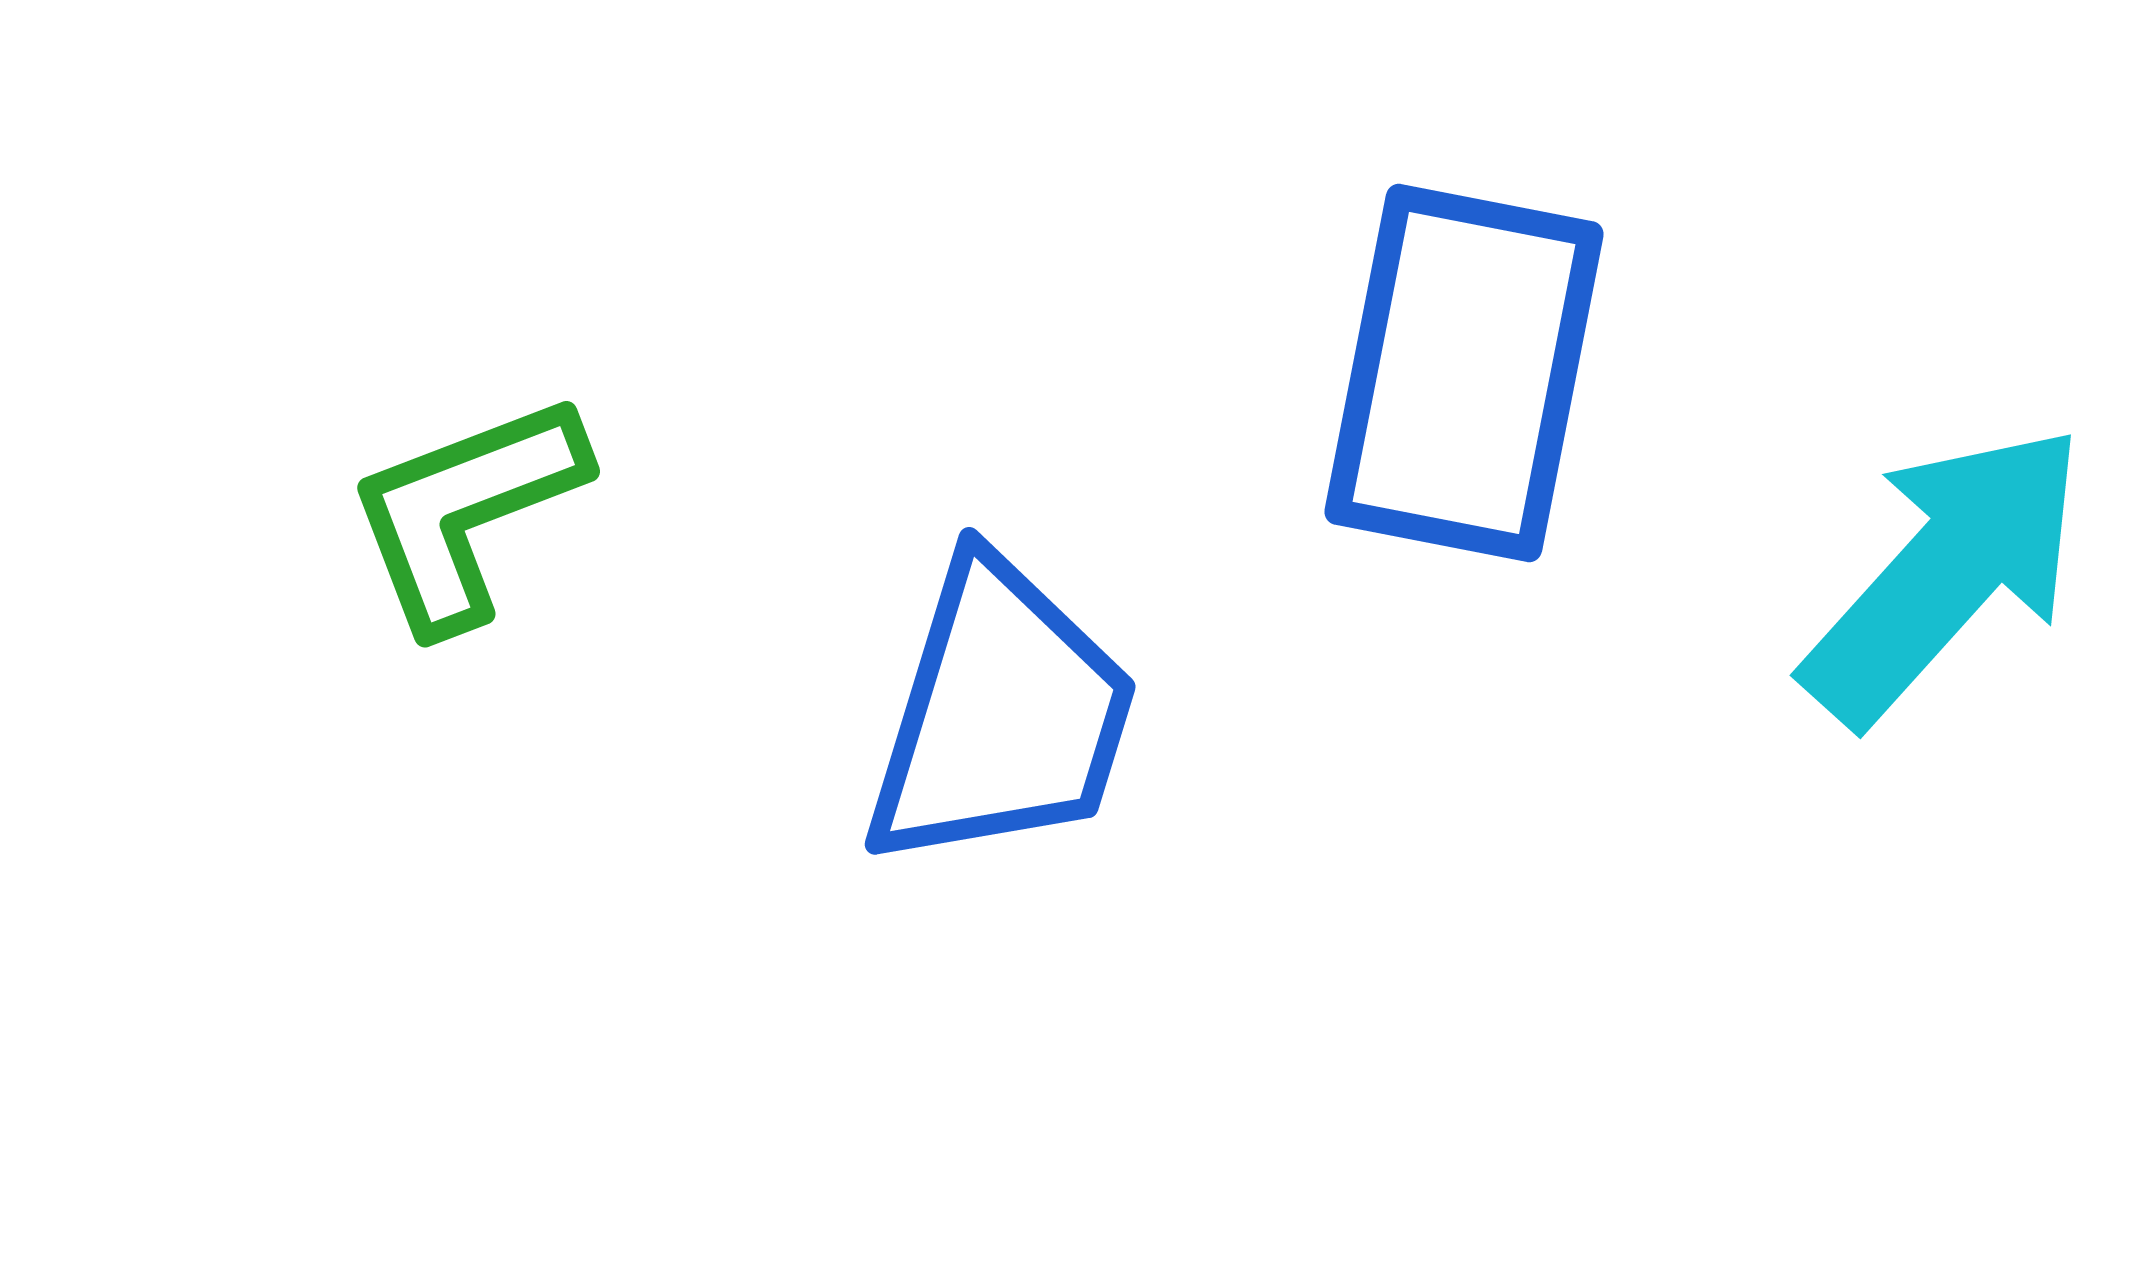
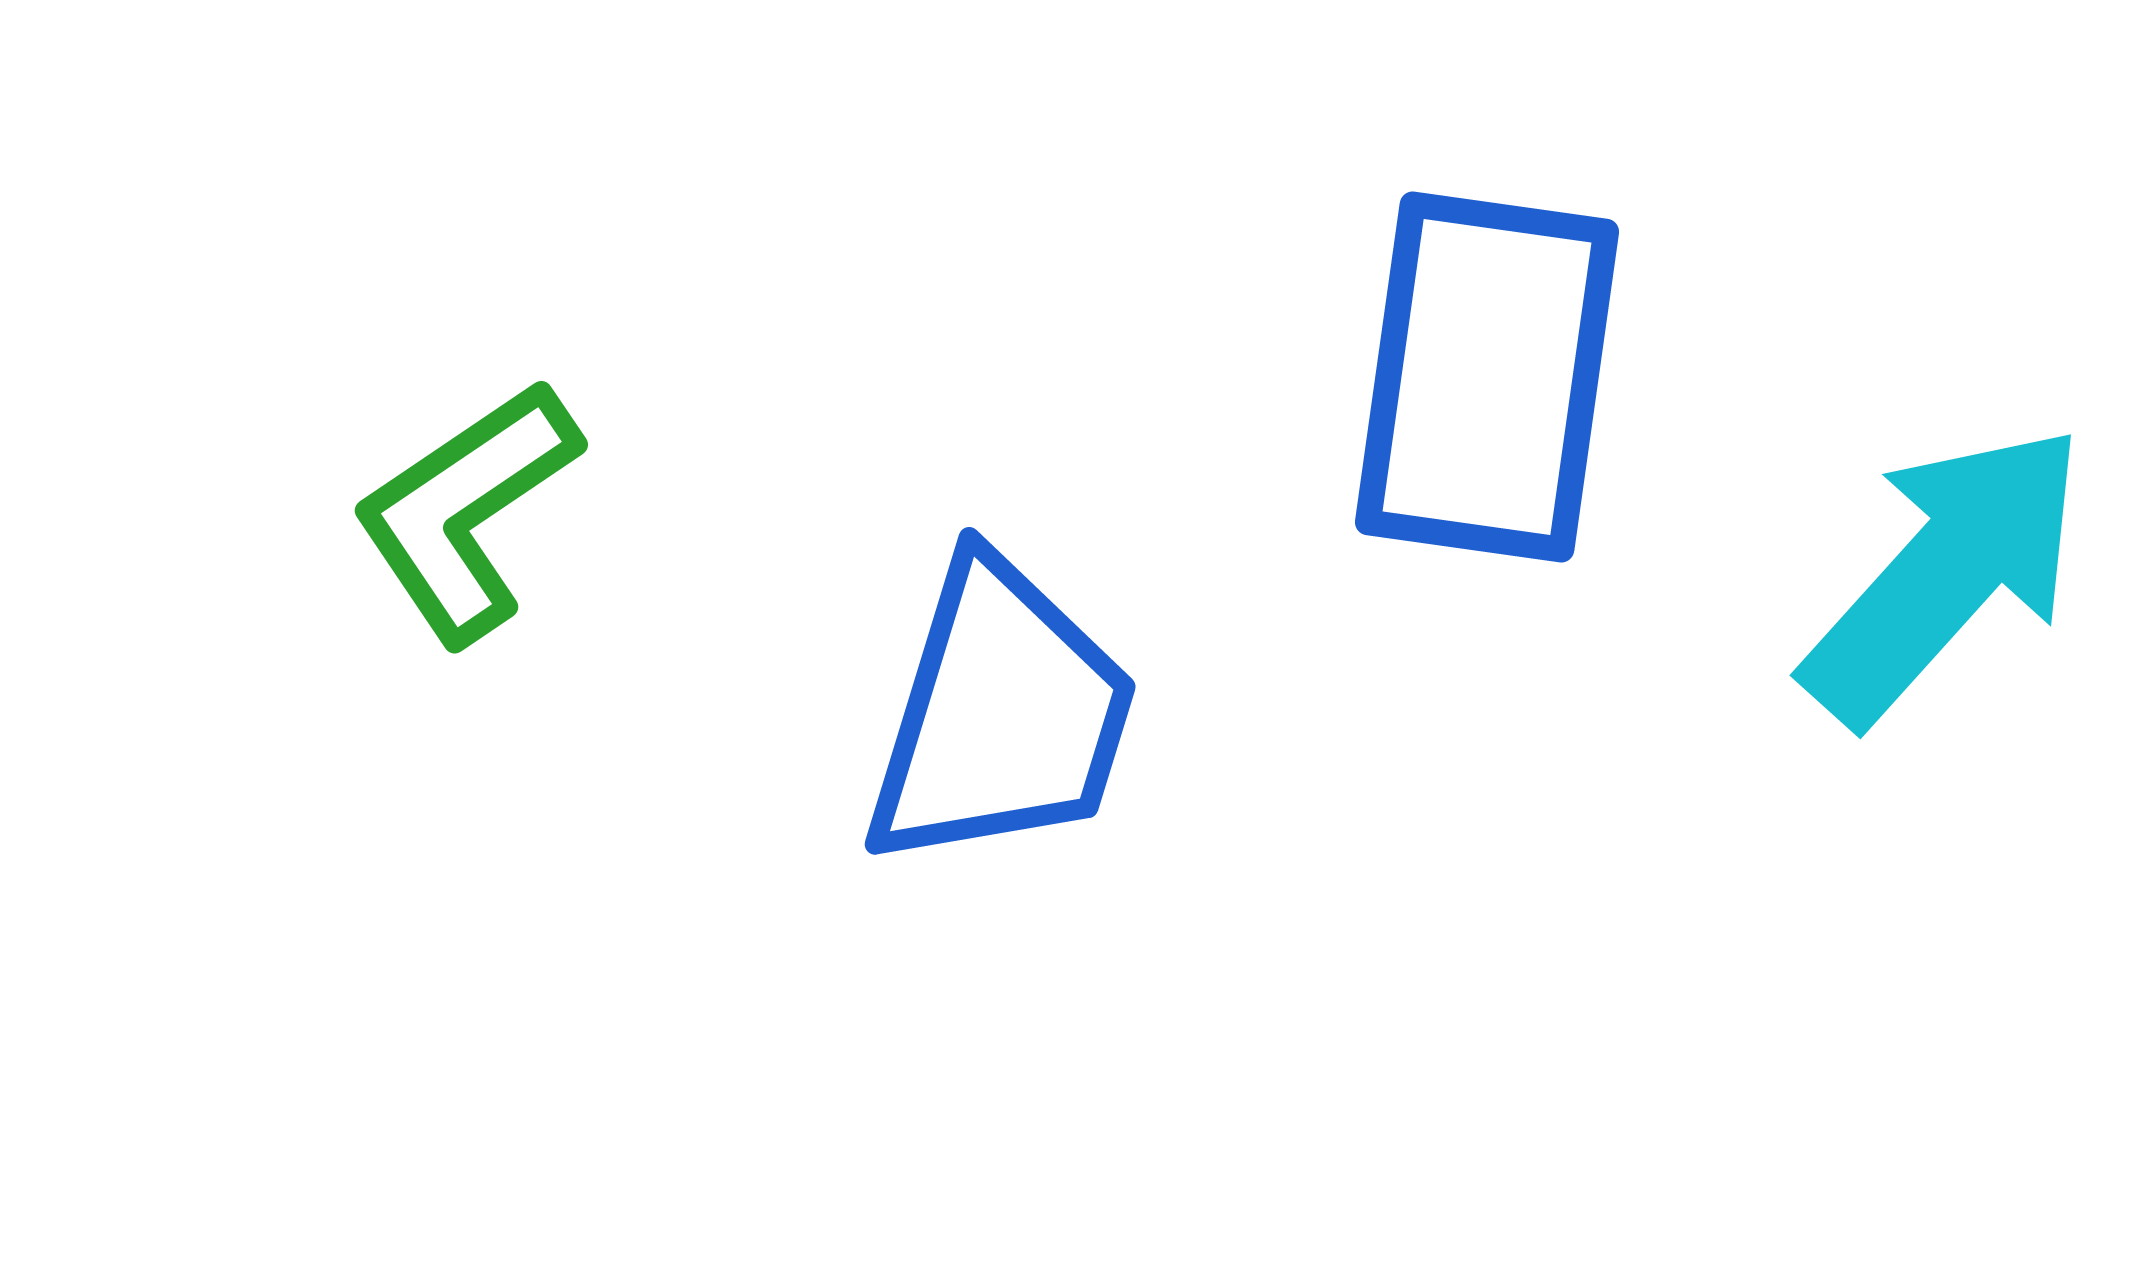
blue rectangle: moved 23 px right, 4 px down; rotated 3 degrees counterclockwise
green L-shape: rotated 13 degrees counterclockwise
